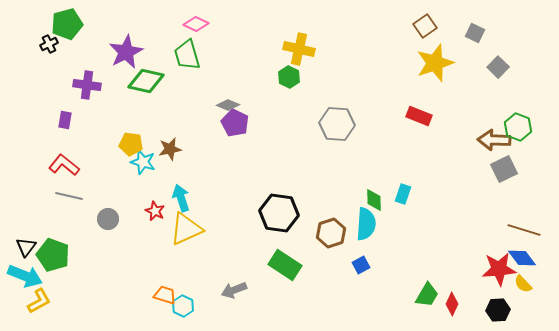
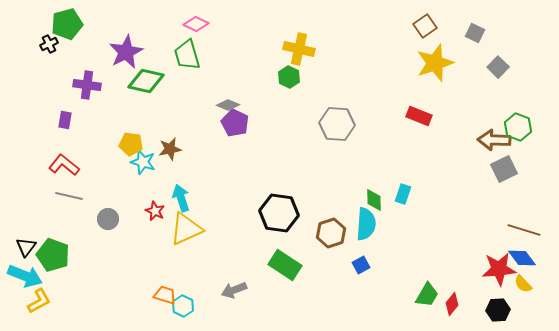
red diamond at (452, 304): rotated 15 degrees clockwise
